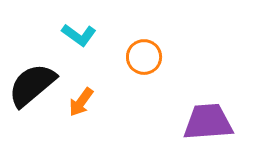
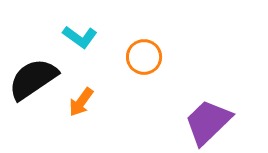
cyan L-shape: moved 1 px right, 2 px down
black semicircle: moved 1 px right, 6 px up; rotated 6 degrees clockwise
purple trapezoid: rotated 40 degrees counterclockwise
